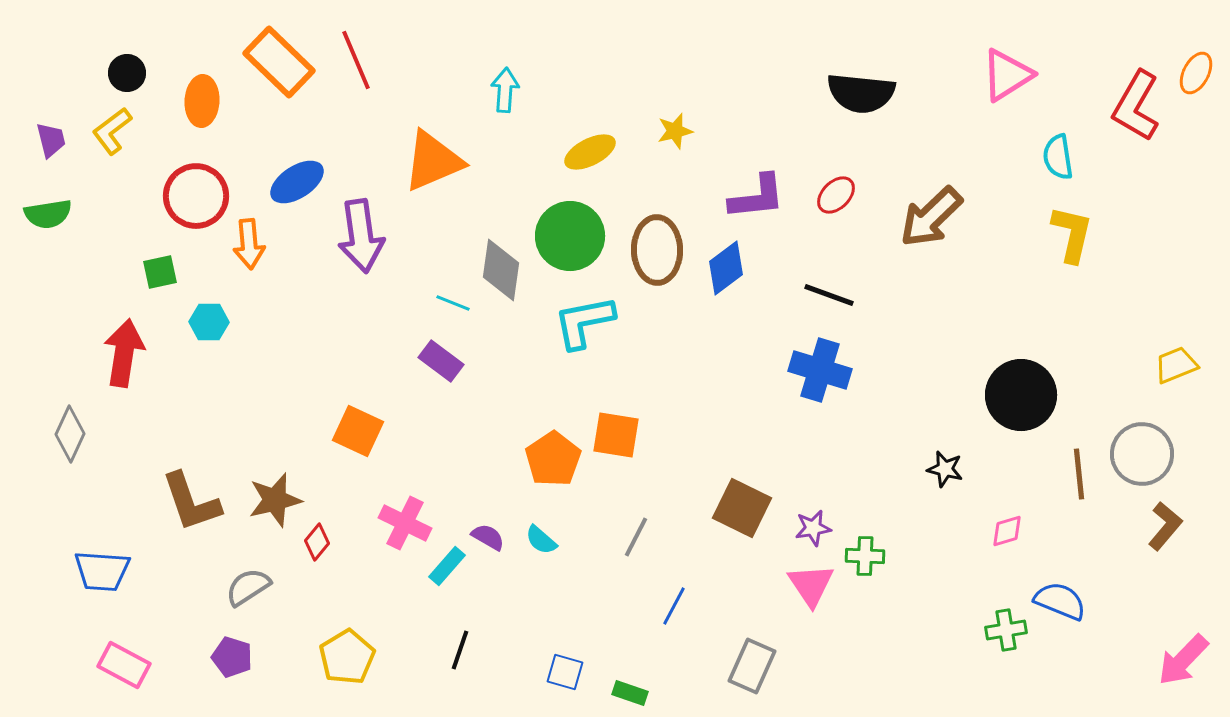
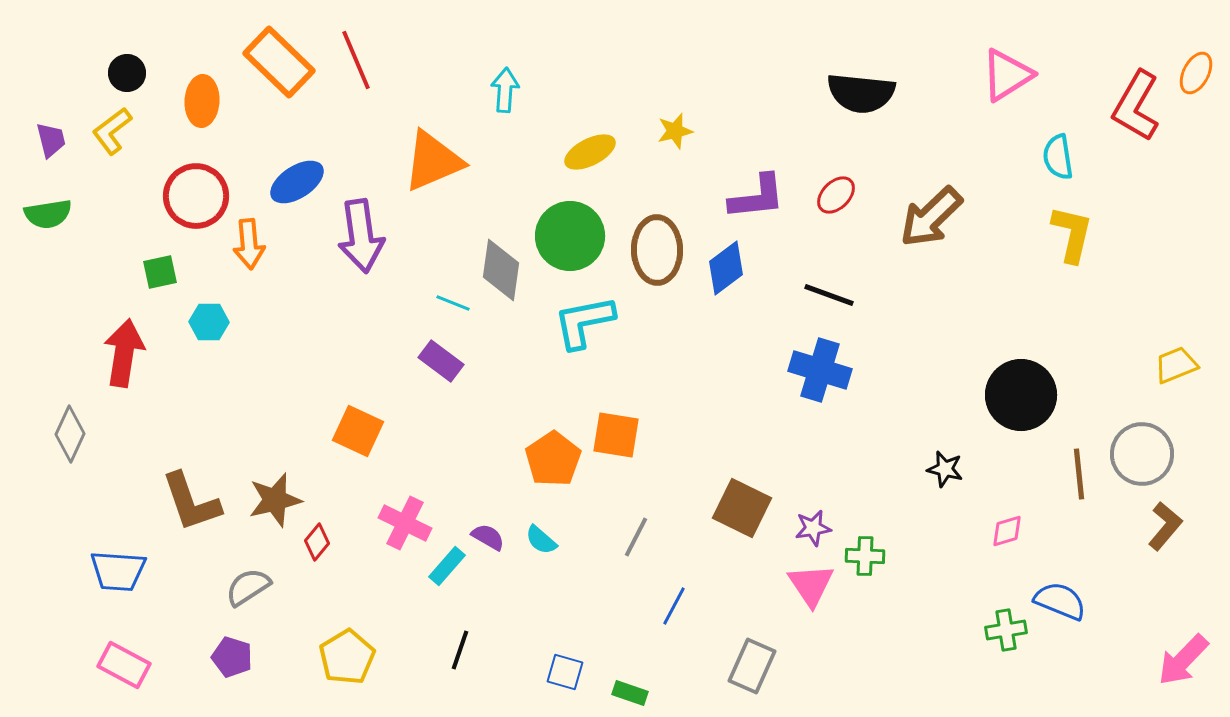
blue trapezoid at (102, 571): moved 16 px right
